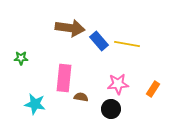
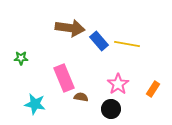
pink rectangle: rotated 28 degrees counterclockwise
pink star: rotated 30 degrees counterclockwise
